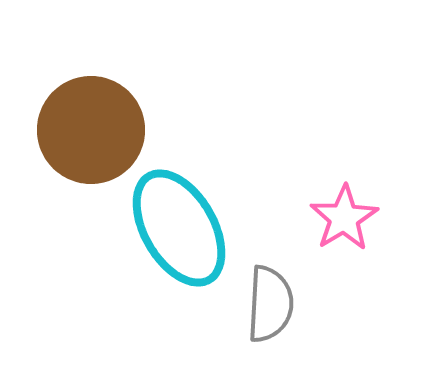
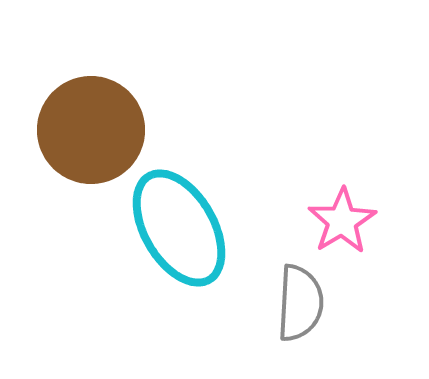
pink star: moved 2 px left, 3 px down
gray semicircle: moved 30 px right, 1 px up
